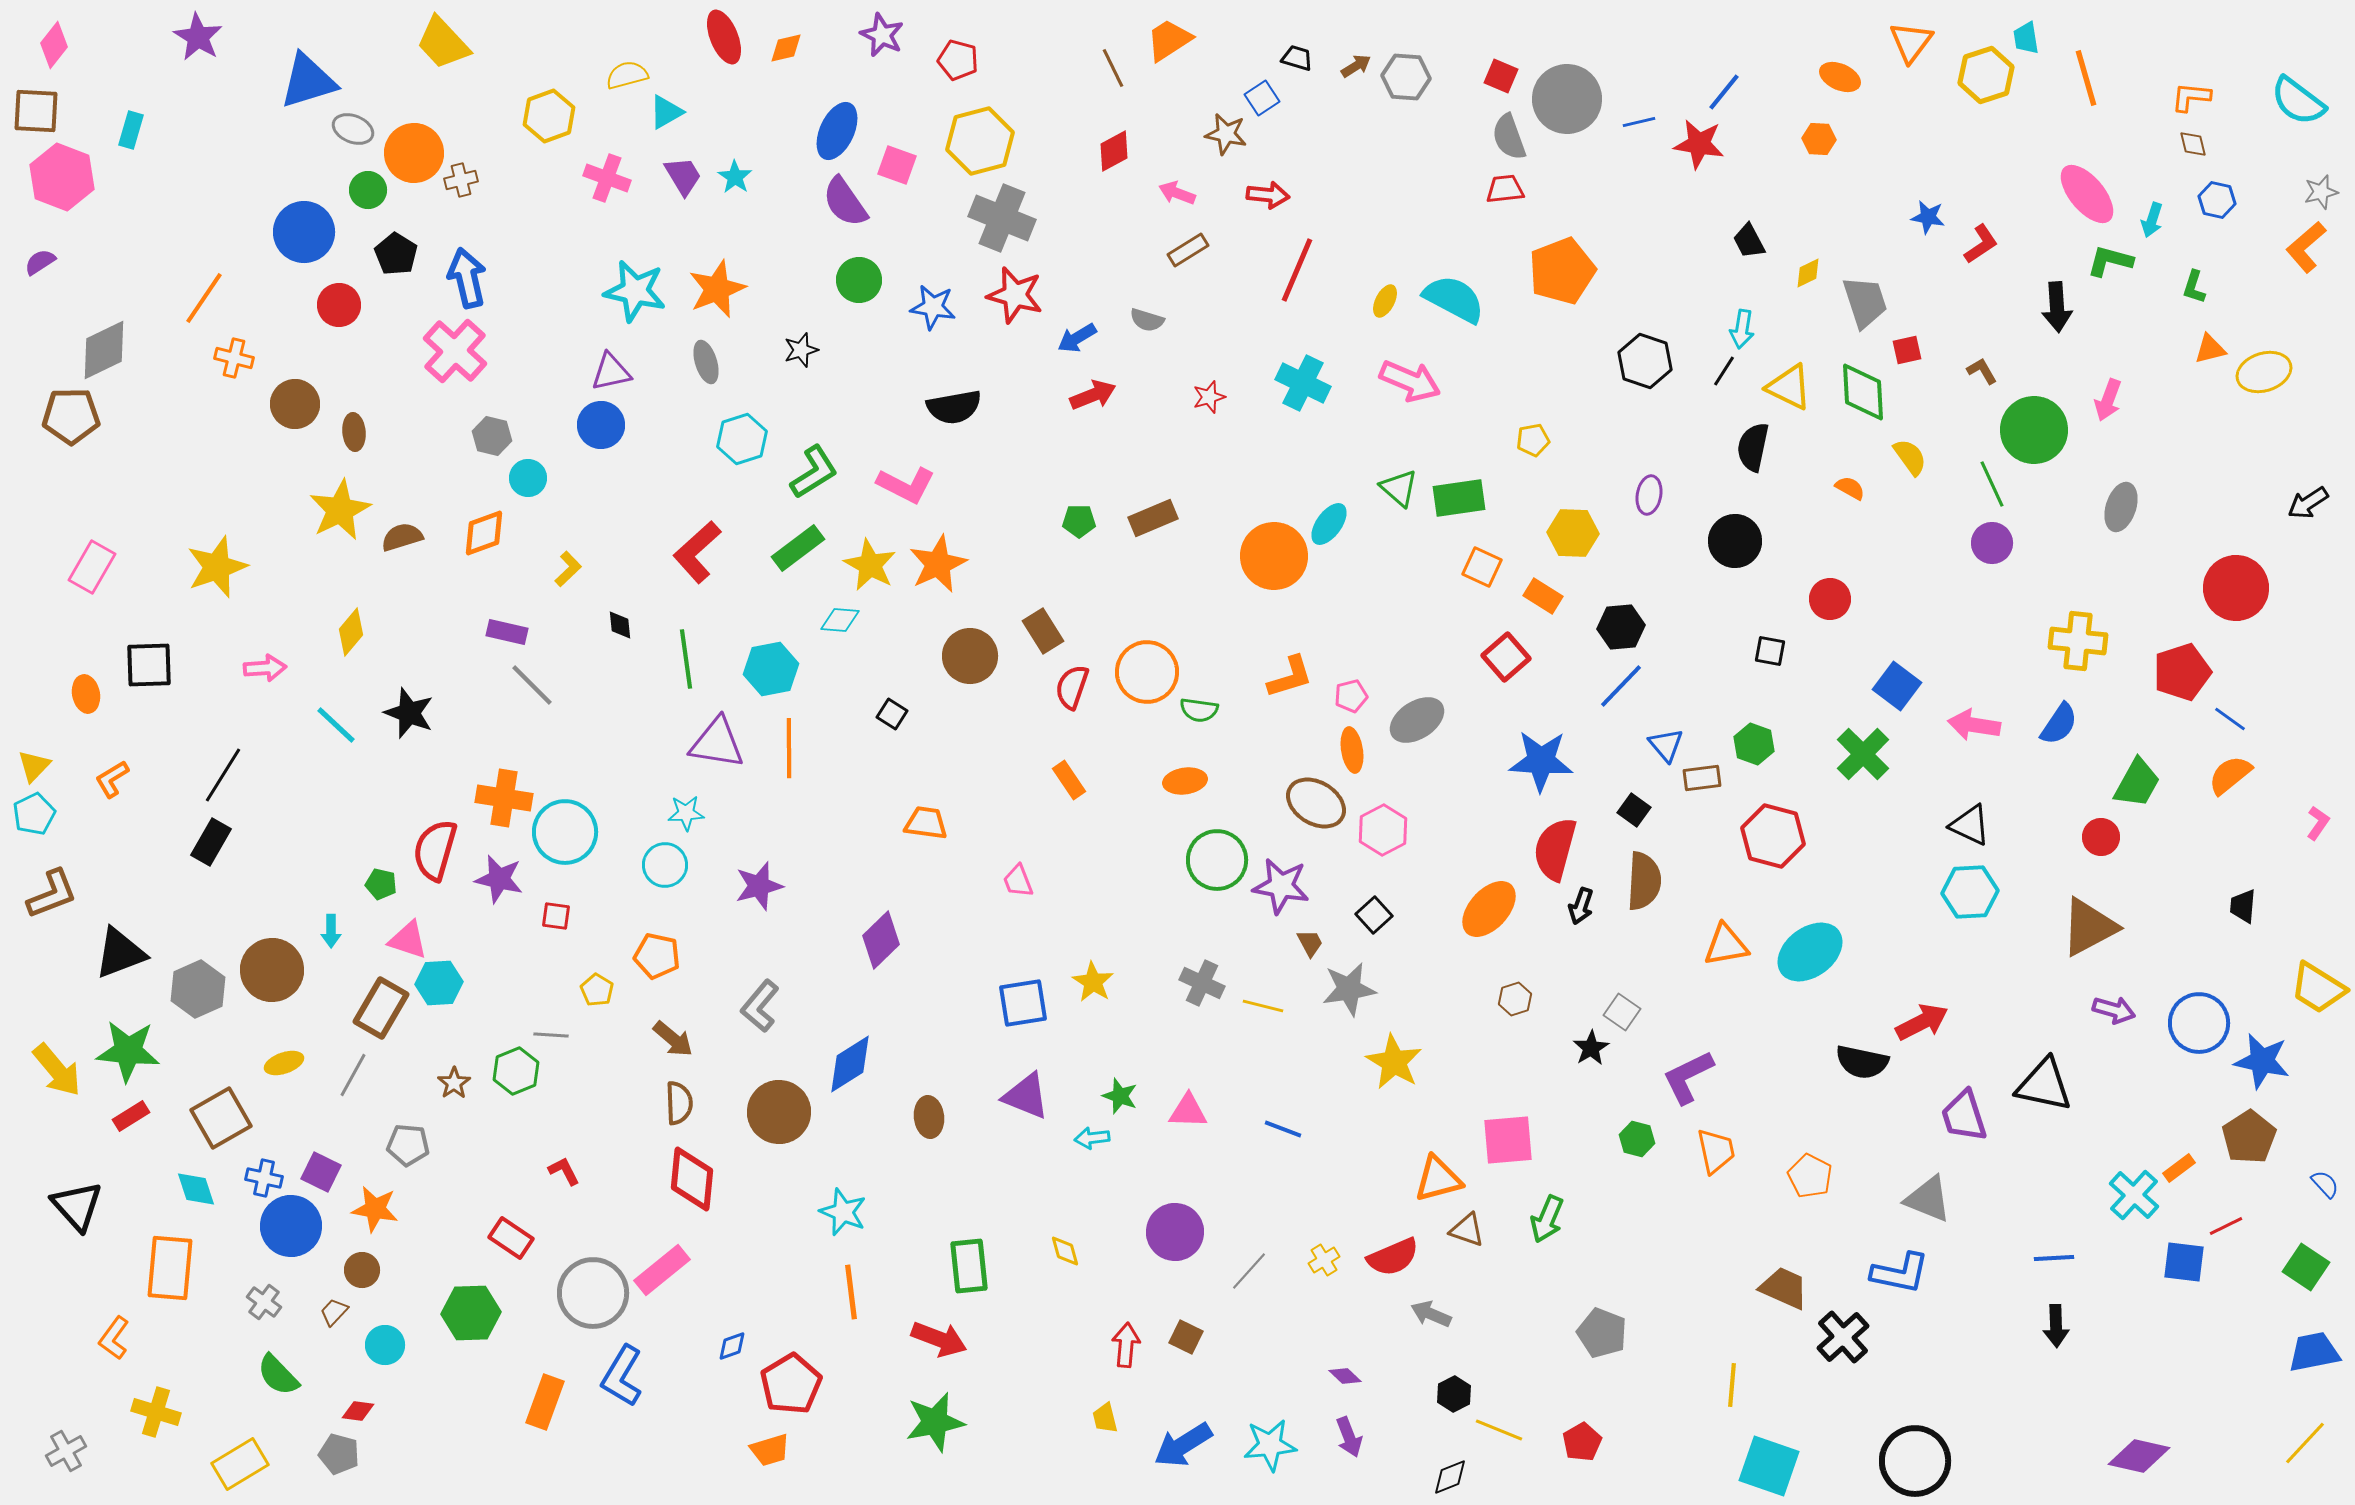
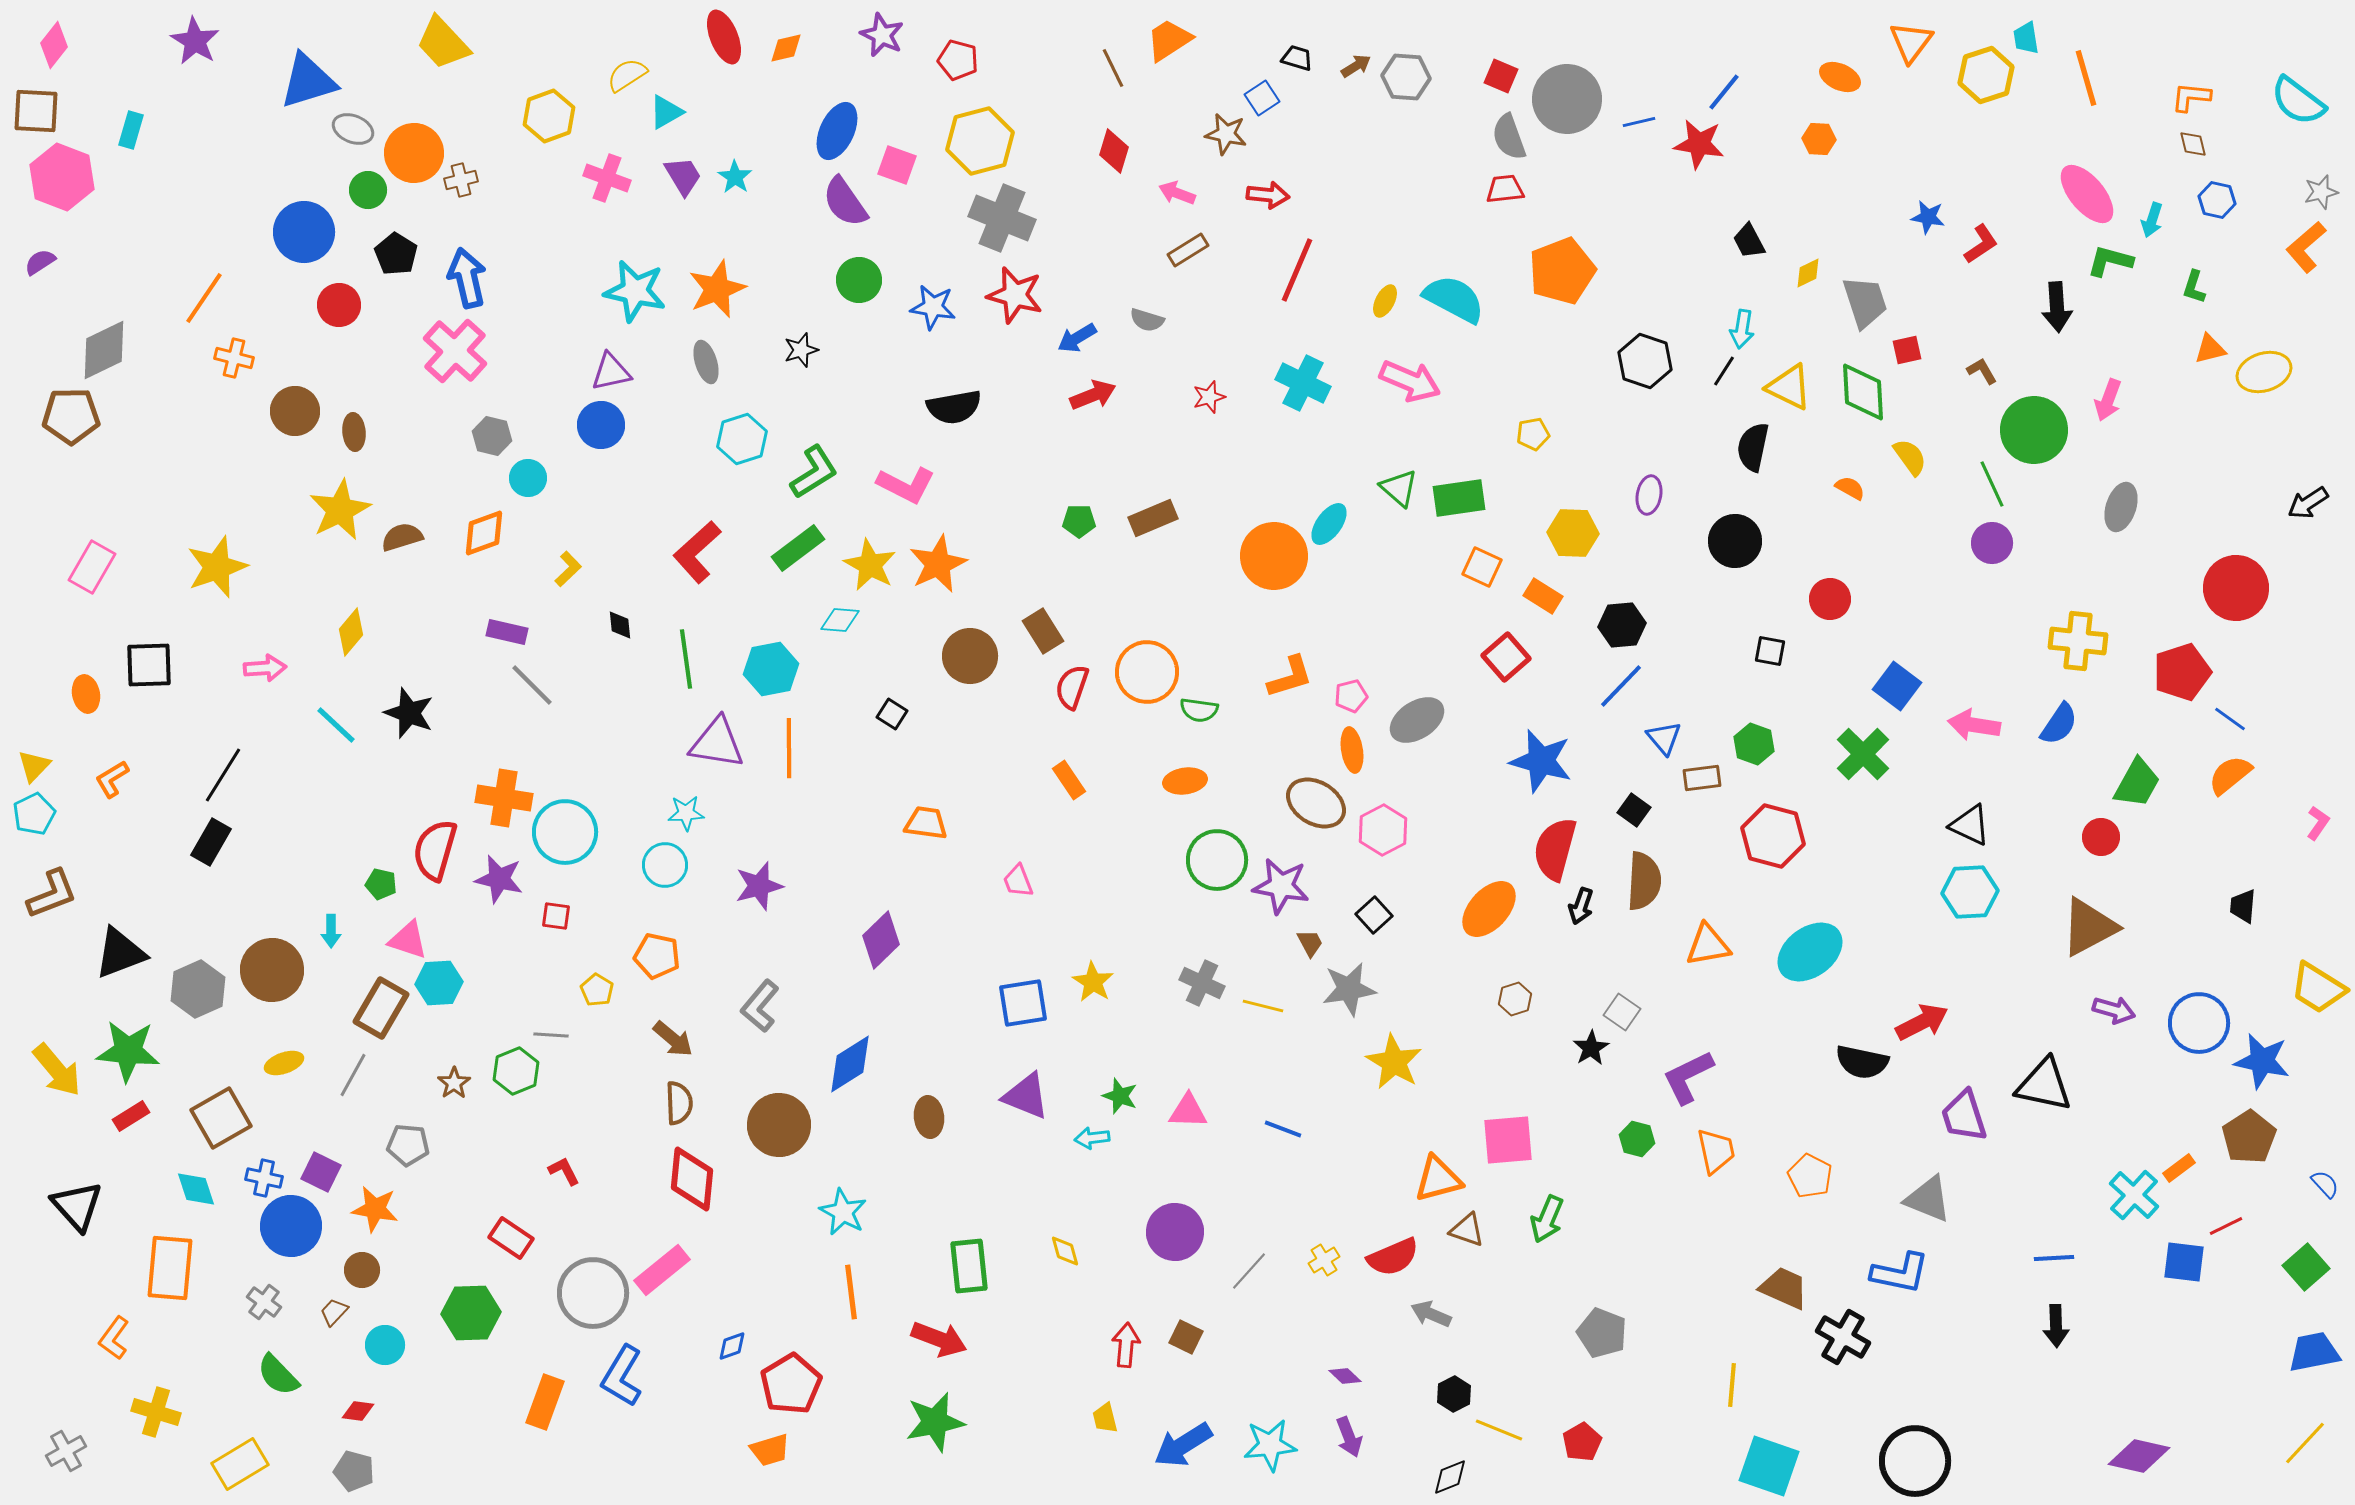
purple star at (198, 37): moved 3 px left, 4 px down
yellow semicircle at (627, 75): rotated 18 degrees counterclockwise
red diamond at (1114, 151): rotated 45 degrees counterclockwise
brown circle at (295, 404): moved 7 px down
yellow pentagon at (1533, 440): moved 6 px up
black hexagon at (1621, 627): moved 1 px right, 2 px up
blue triangle at (1666, 745): moved 2 px left, 7 px up
blue star at (1541, 761): rotated 12 degrees clockwise
orange triangle at (1726, 945): moved 18 px left
brown circle at (779, 1112): moved 13 px down
cyan star at (843, 1212): rotated 6 degrees clockwise
green square at (2306, 1267): rotated 15 degrees clockwise
black cross at (1843, 1337): rotated 18 degrees counterclockwise
gray pentagon at (339, 1454): moved 15 px right, 17 px down
